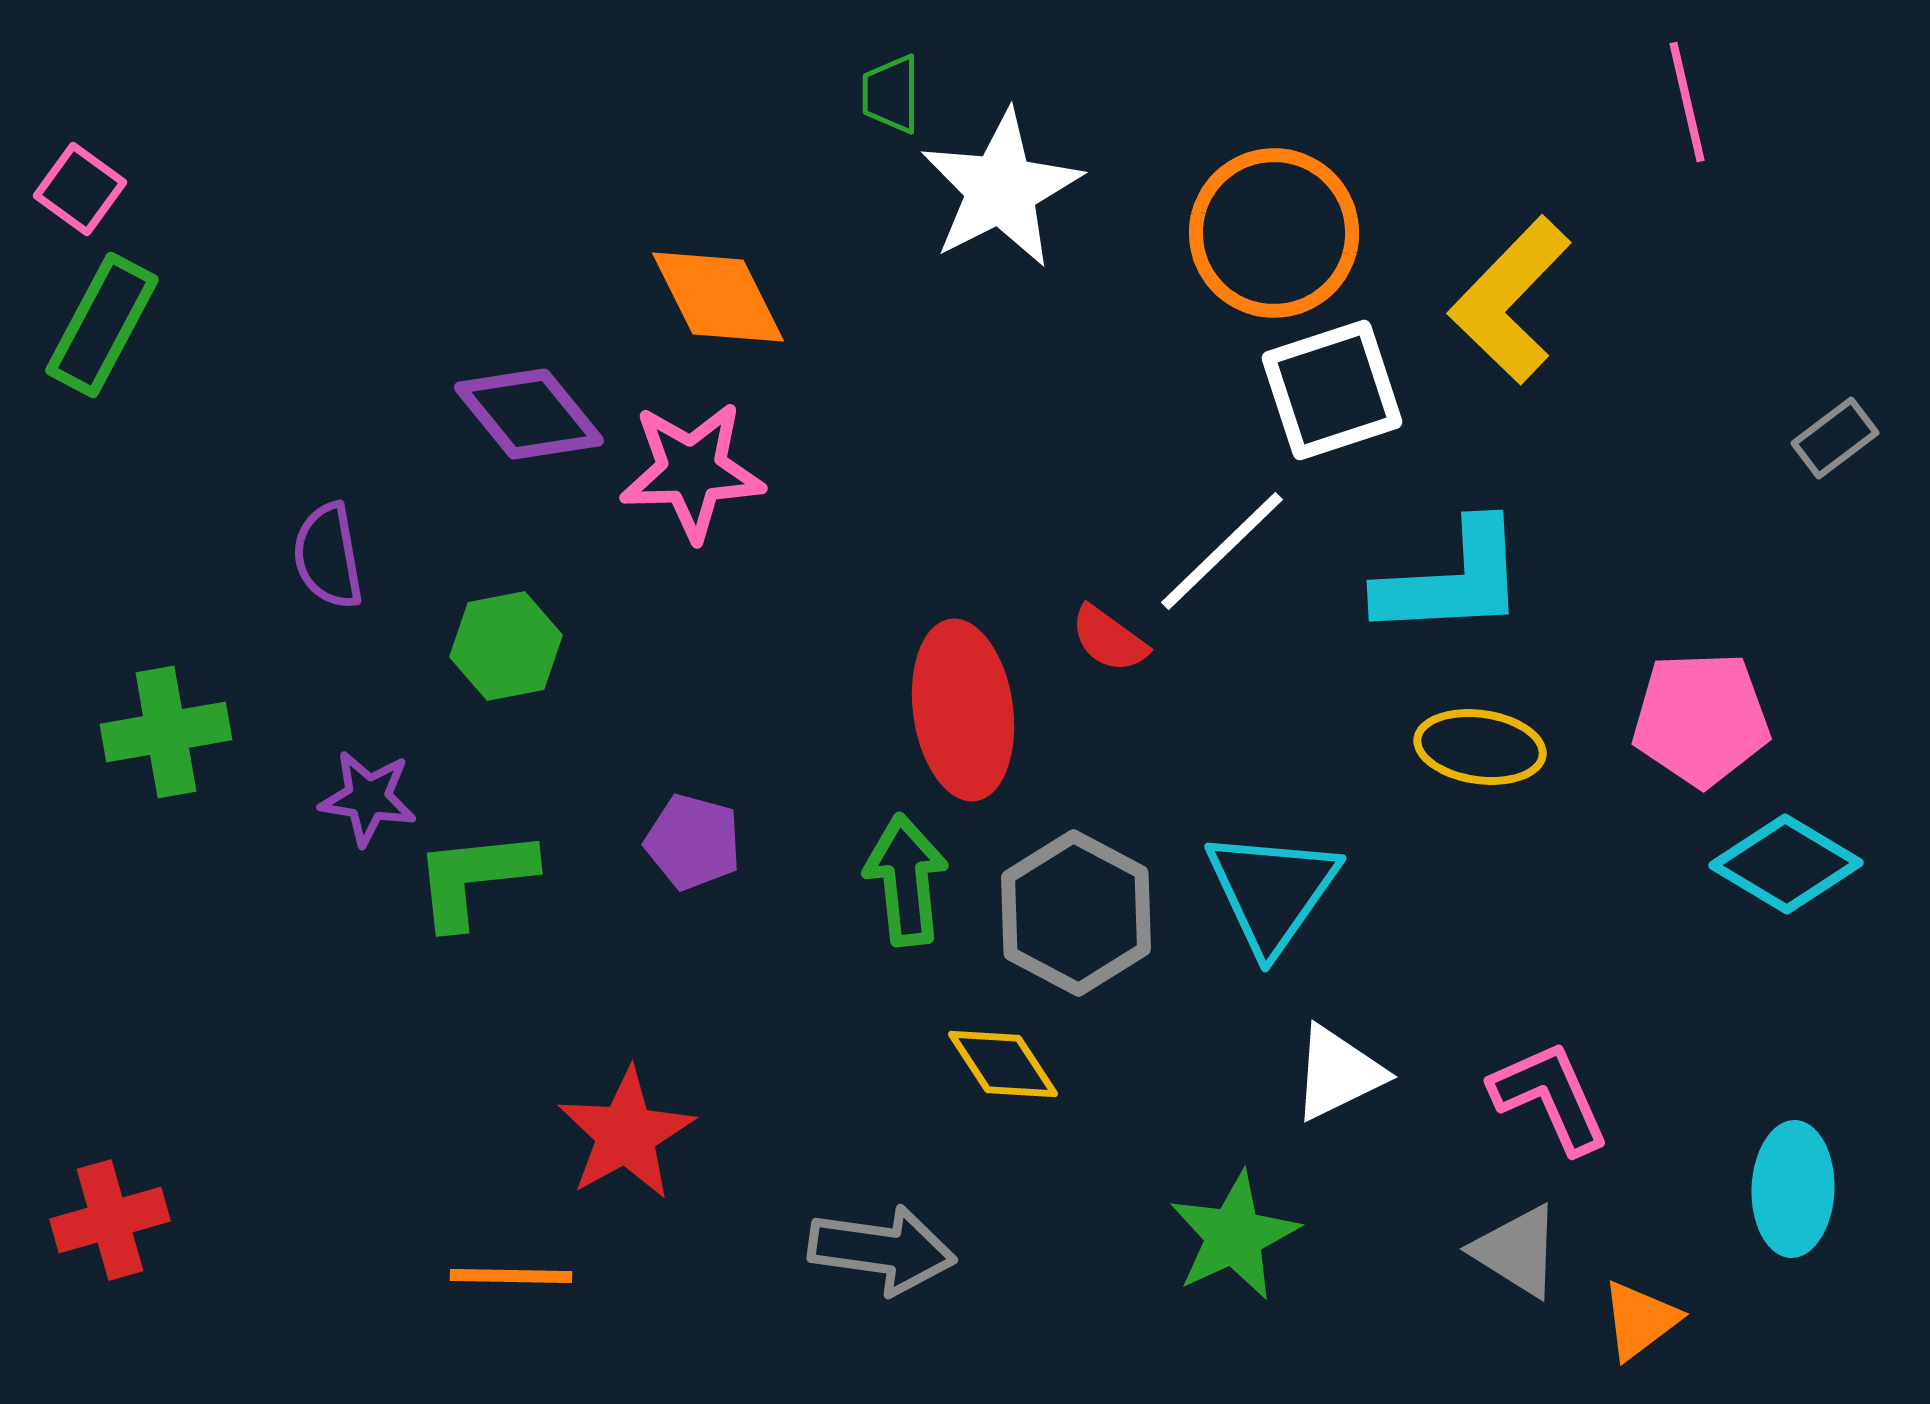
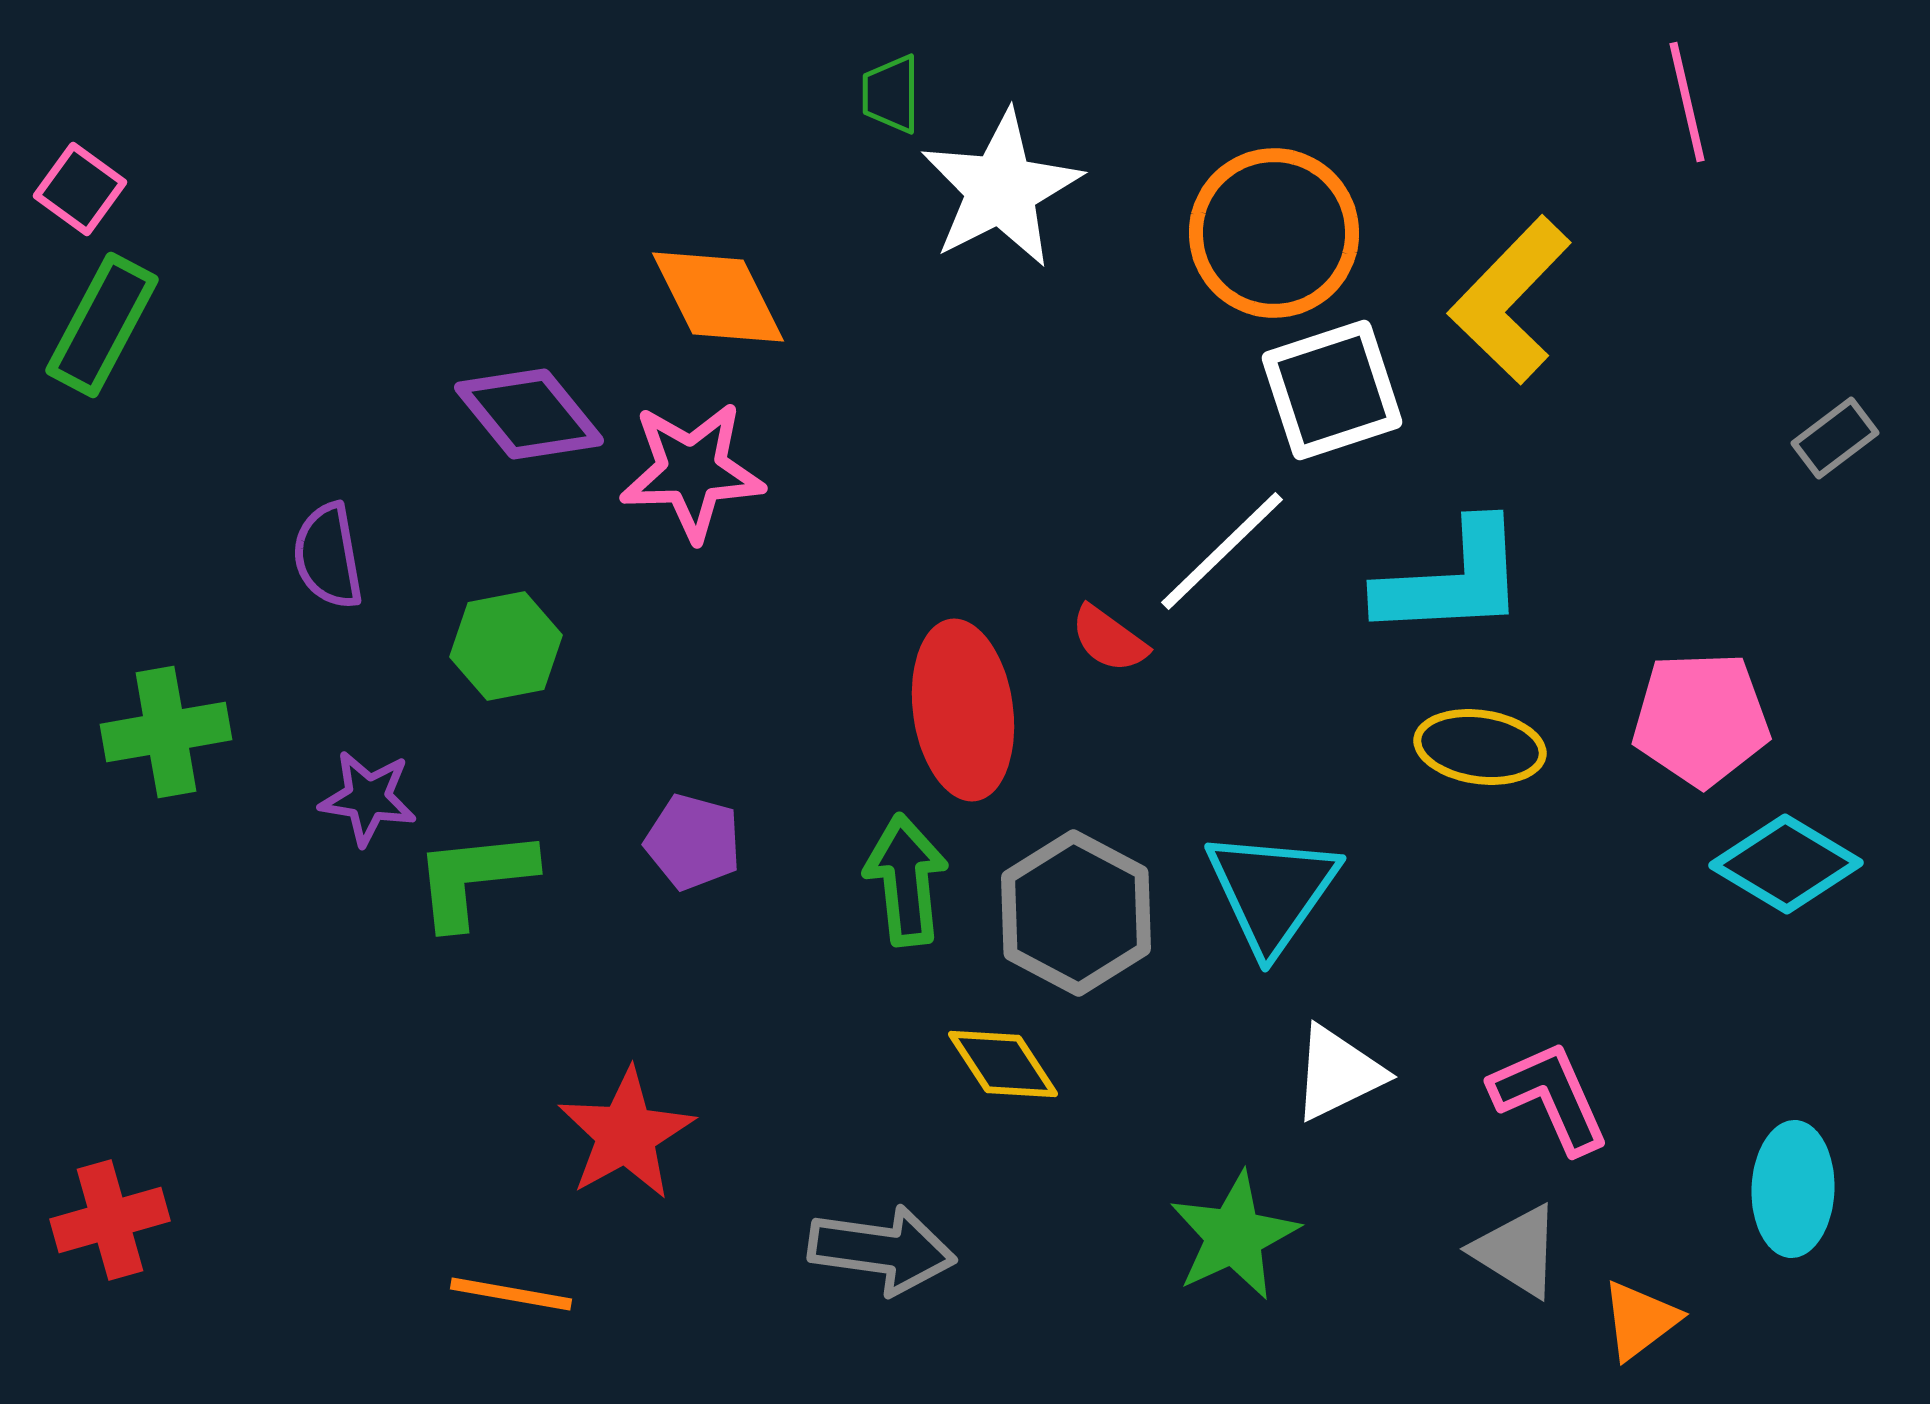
orange line: moved 18 px down; rotated 9 degrees clockwise
